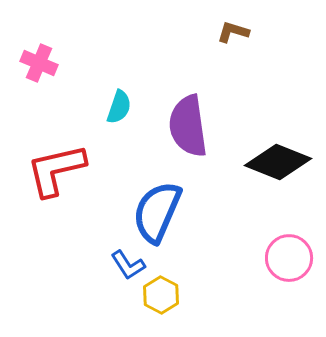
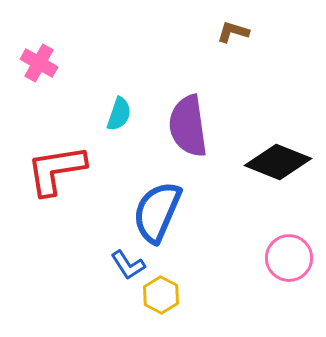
pink cross: rotated 6 degrees clockwise
cyan semicircle: moved 7 px down
red L-shape: rotated 4 degrees clockwise
